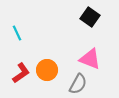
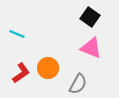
cyan line: moved 1 px down; rotated 42 degrees counterclockwise
pink triangle: moved 1 px right, 11 px up
orange circle: moved 1 px right, 2 px up
